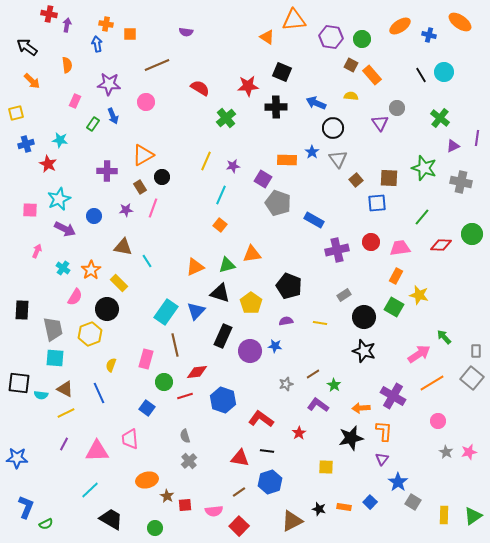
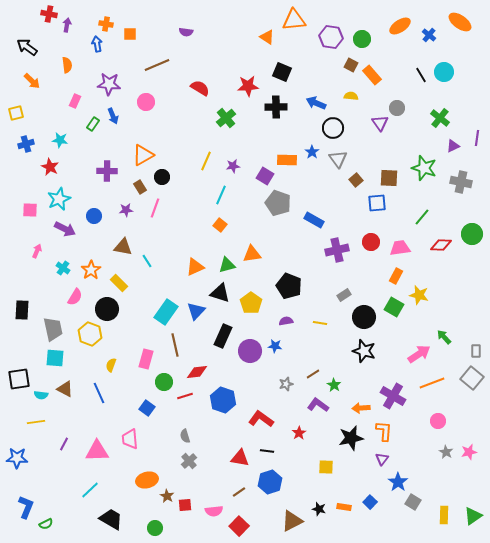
blue cross at (429, 35): rotated 24 degrees clockwise
red star at (48, 164): moved 2 px right, 3 px down
purple square at (263, 179): moved 2 px right, 3 px up
pink line at (153, 208): moved 2 px right
yellow hexagon at (90, 334): rotated 20 degrees counterclockwise
black square at (19, 383): moved 4 px up; rotated 15 degrees counterclockwise
orange line at (432, 383): rotated 10 degrees clockwise
yellow line at (66, 413): moved 30 px left, 9 px down; rotated 18 degrees clockwise
